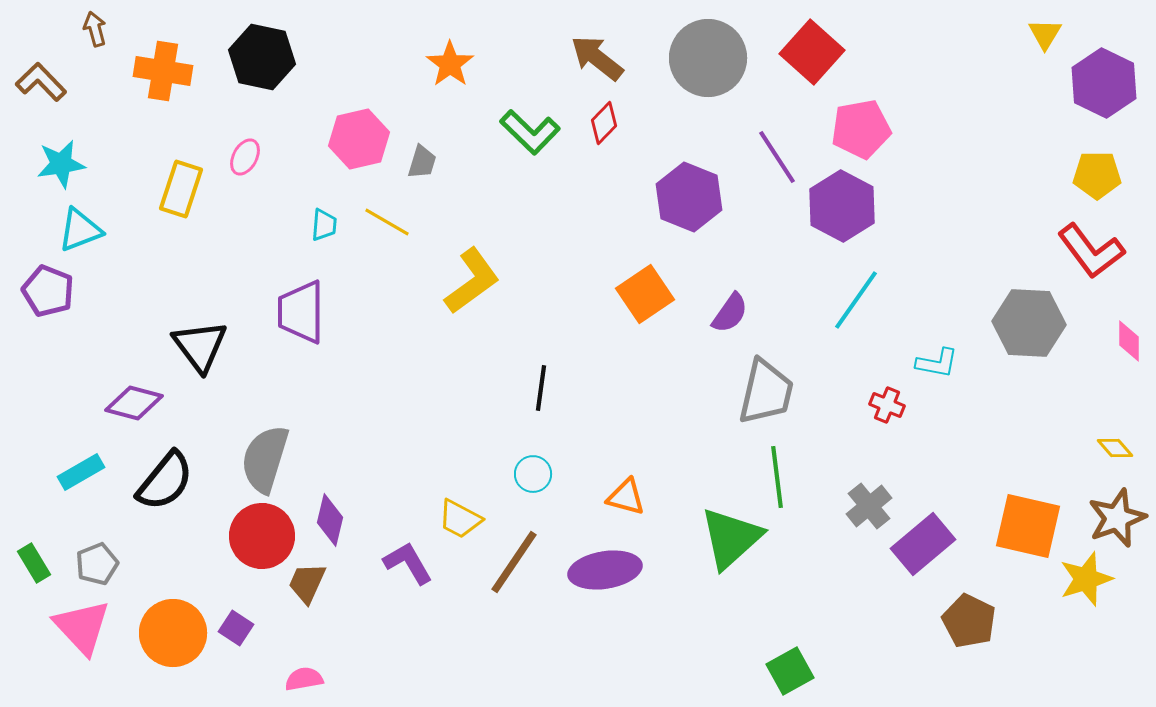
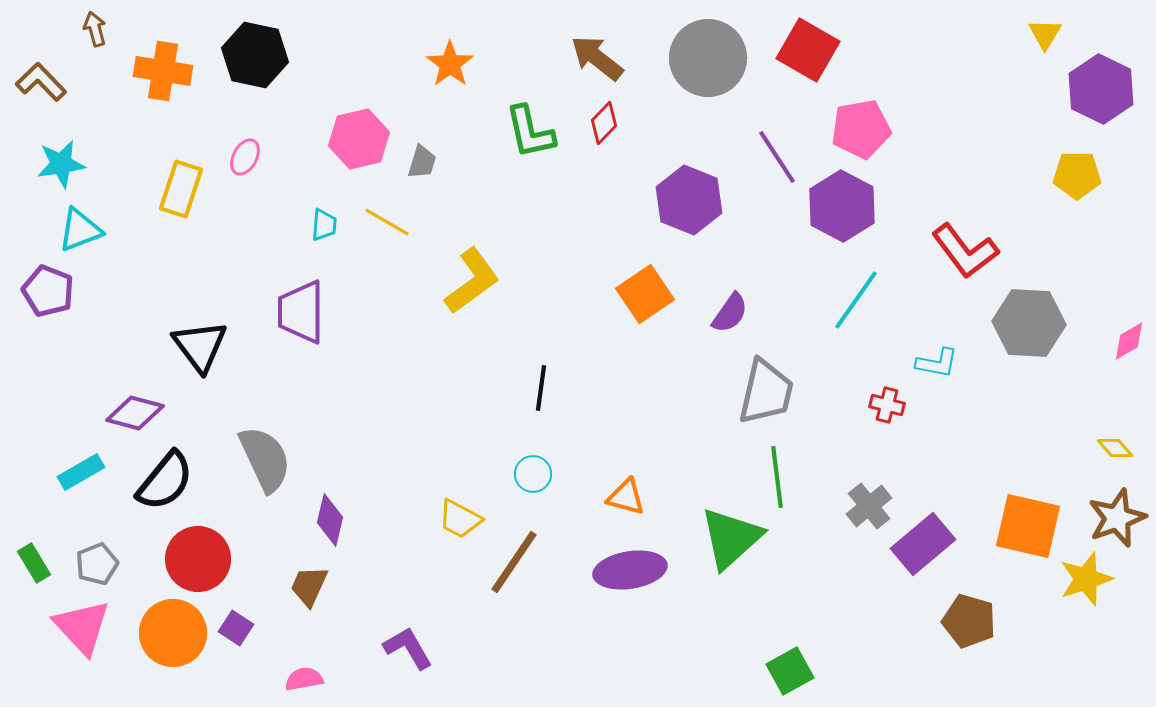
red square at (812, 52): moved 4 px left, 2 px up; rotated 12 degrees counterclockwise
black hexagon at (262, 57): moved 7 px left, 2 px up
purple hexagon at (1104, 83): moved 3 px left, 6 px down
green L-shape at (530, 132): rotated 34 degrees clockwise
yellow pentagon at (1097, 175): moved 20 px left
purple hexagon at (689, 197): moved 3 px down
red L-shape at (1091, 251): moved 126 px left
pink diamond at (1129, 341): rotated 60 degrees clockwise
purple diamond at (134, 403): moved 1 px right, 10 px down
red cross at (887, 405): rotated 8 degrees counterclockwise
gray semicircle at (265, 459): rotated 138 degrees clockwise
red circle at (262, 536): moved 64 px left, 23 px down
purple L-shape at (408, 563): moved 85 px down
purple ellipse at (605, 570): moved 25 px right
brown trapezoid at (307, 583): moved 2 px right, 3 px down
brown pentagon at (969, 621): rotated 10 degrees counterclockwise
